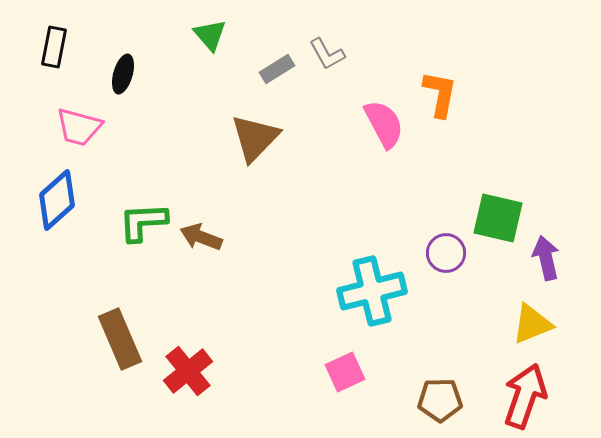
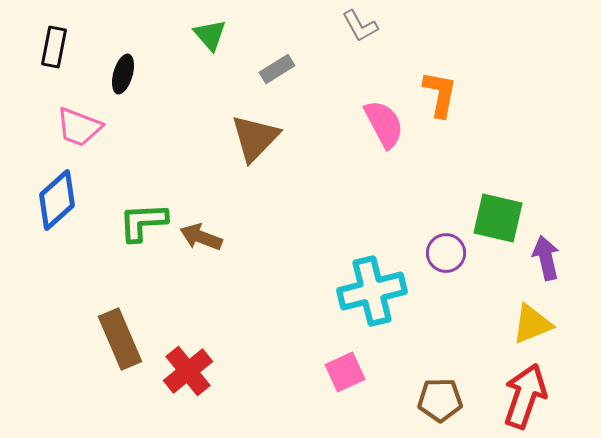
gray L-shape: moved 33 px right, 28 px up
pink trapezoid: rotated 6 degrees clockwise
